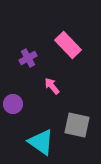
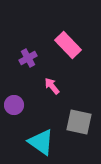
purple circle: moved 1 px right, 1 px down
gray square: moved 2 px right, 3 px up
